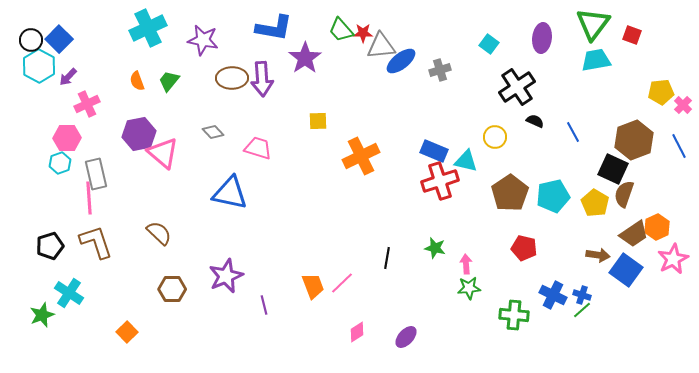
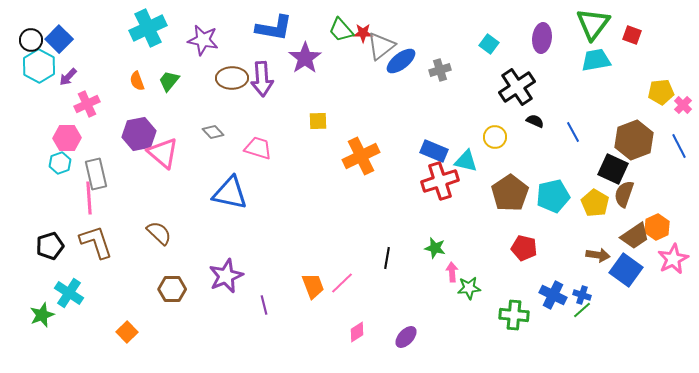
gray triangle at (381, 46): rotated 32 degrees counterclockwise
brown trapezoid at (634, 234): moved 1 px right, 2 px down
pink arrow at (466, 264): moved 14 px left, 8 px down
